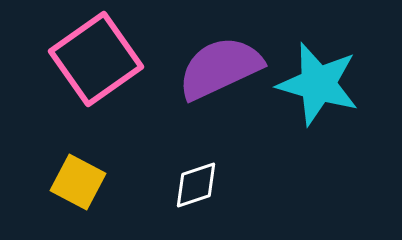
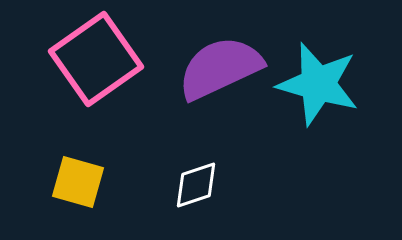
yellow square: rotated 12 degrees counterclockwise
